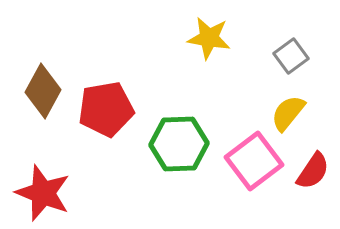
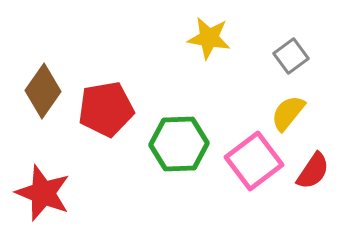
brown diamond: rotated 6 degrees clockwise
